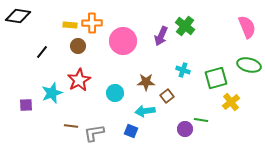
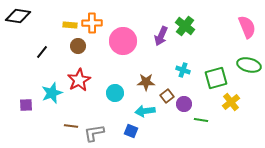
purple circle: moved 1 px left, 25 px up
